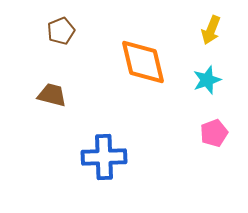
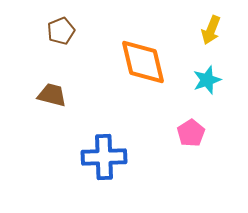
pink pentagon: moved 23 px left; rotated 12 degrees counterclockwise
